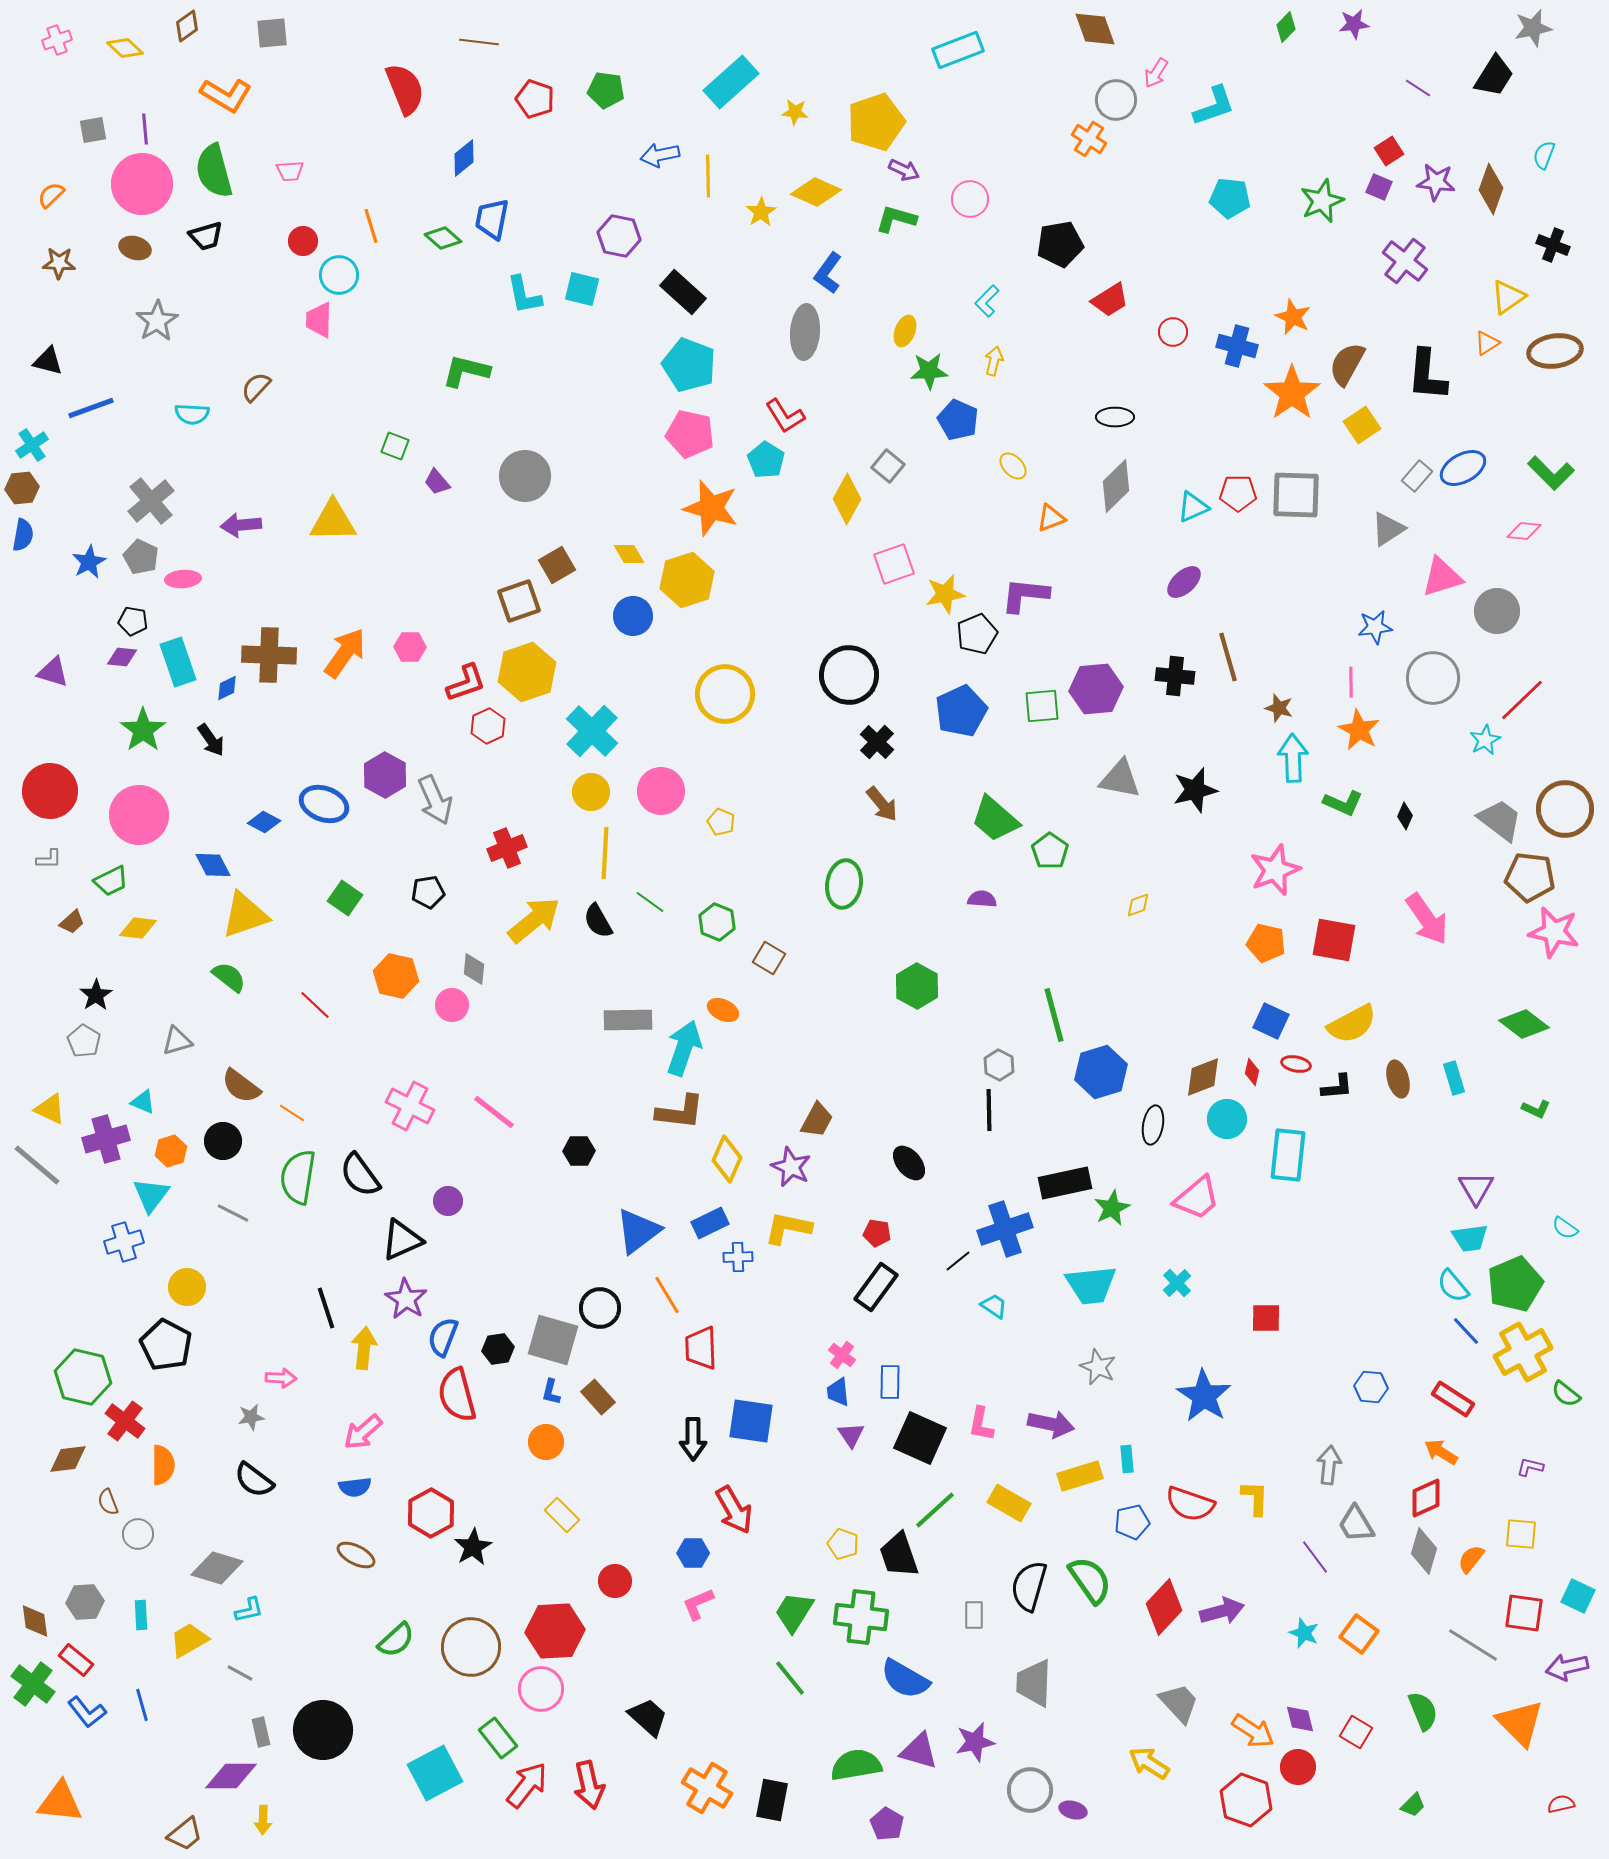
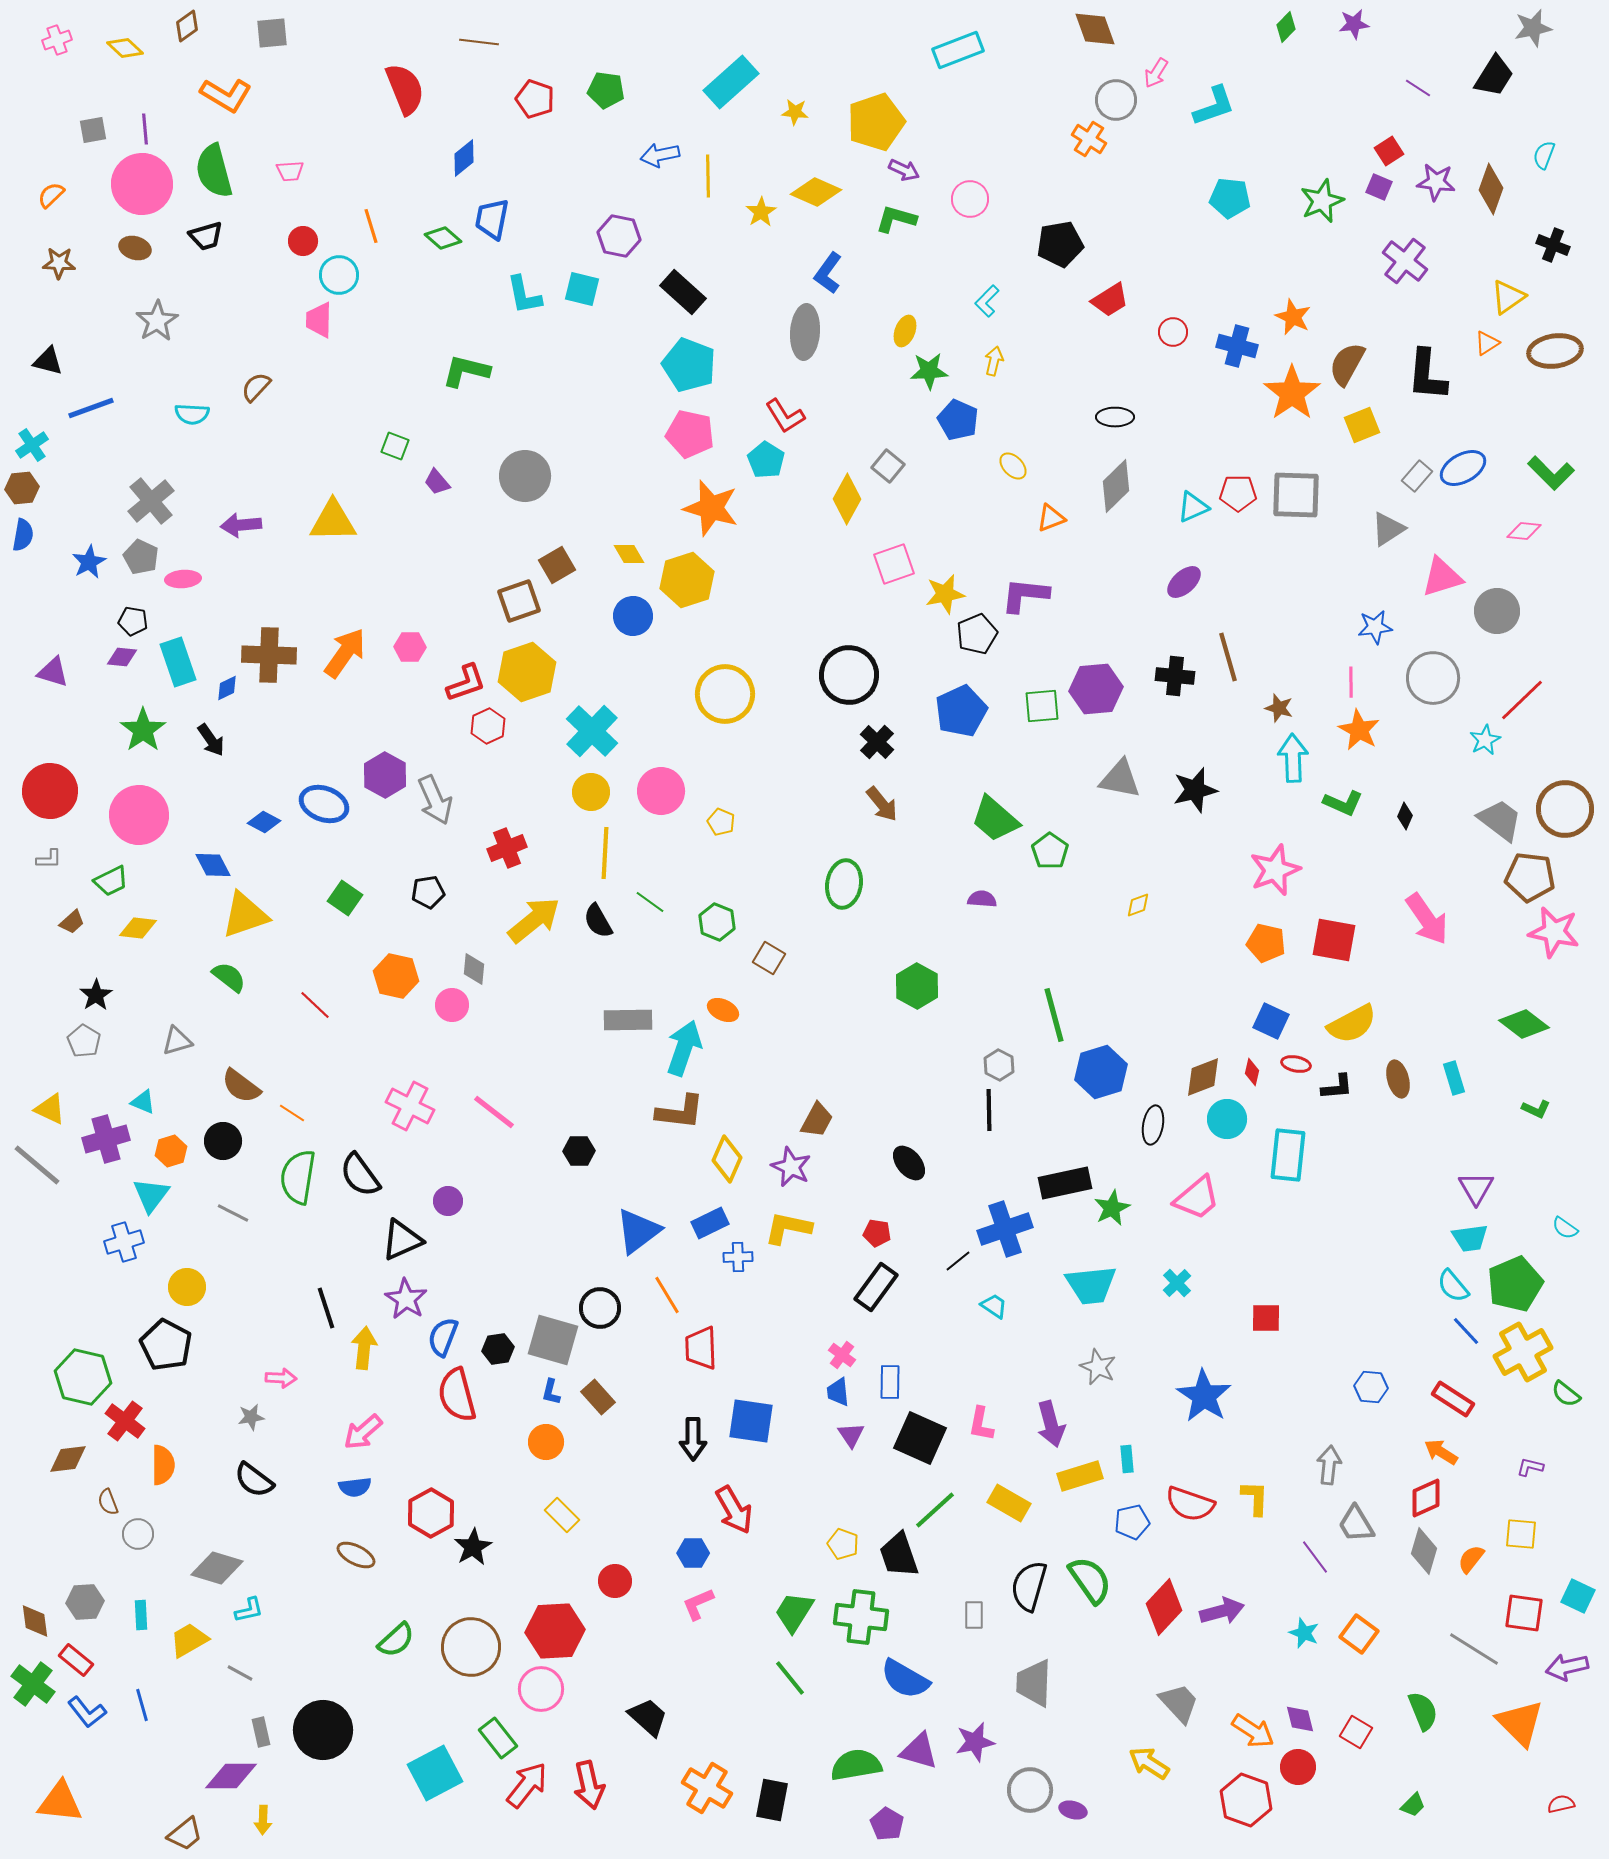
yellow square at (1362, 425): rotated 12 degrees clockwise
purple arrow at (1051, 1424): rotated 63 degrees clockwise
gray line at (1473, 1645): moved 1 px right, 4 px down
